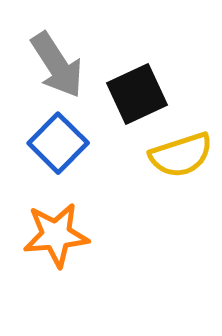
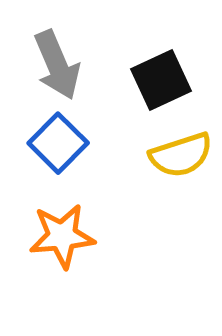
gray arrow: rotated 10 degrees clockwise
black square: moved 24 px right, 14 px up
orange star: moved 6 px right, 1 px down
